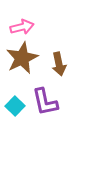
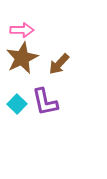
pink arrow: moved 3 px down; rotated 15 degrees clockwise
brown arrow: rotated 55 degrees clockwise
cyan square: moved 2 px right, 2 px up
